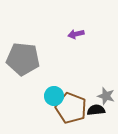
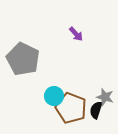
purple arrow: rotated 119 degrees counterclockwise
gray pentagon: rotated 20 degrees clockwise
gray star: moved 1 px left, 1 px down
black semicircle: rotated 66 degrees counterclockwise
